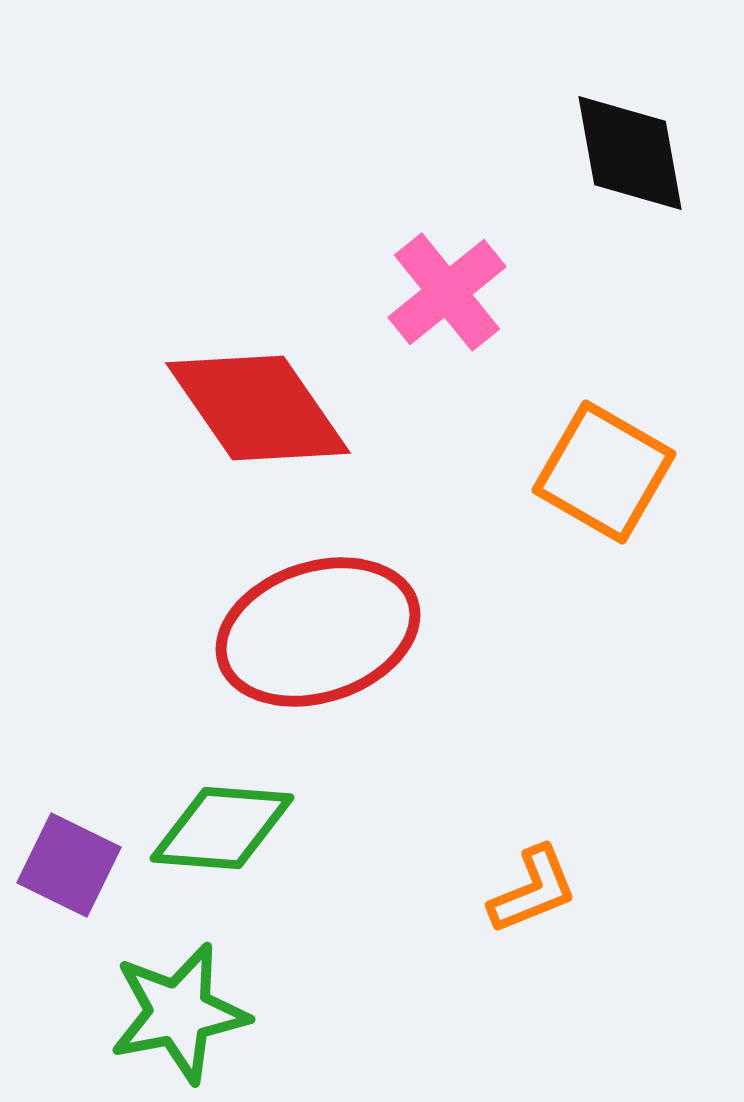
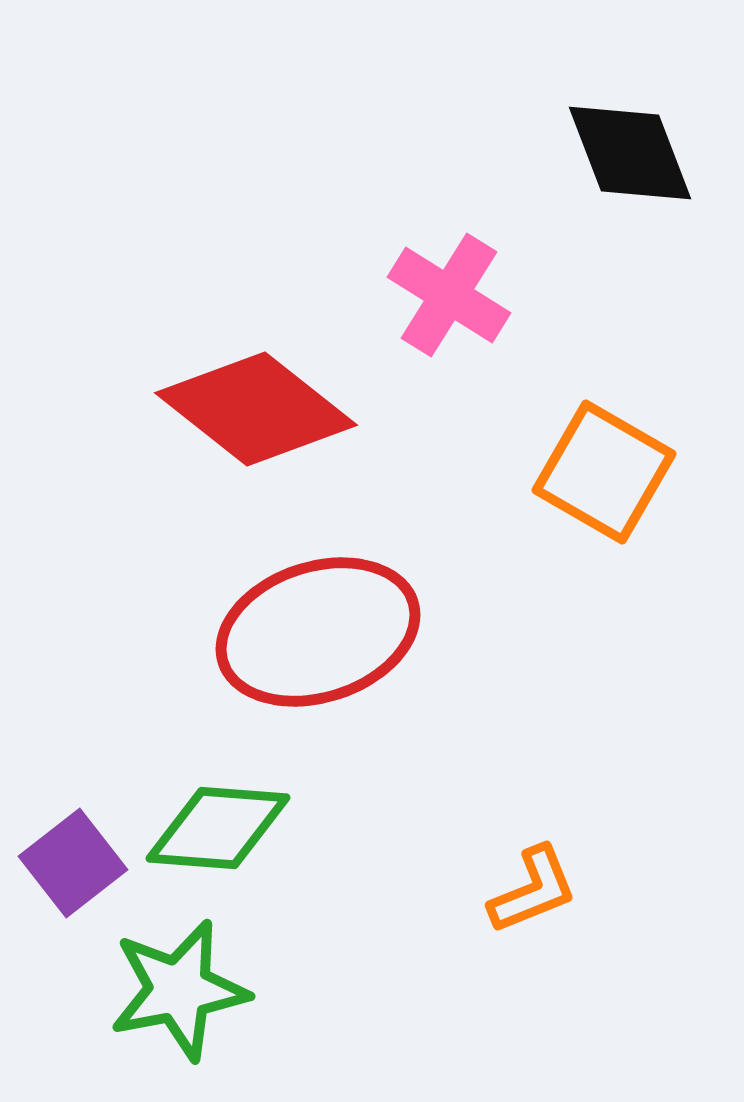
black diamond: rotated 11 degrees counterclockwise
pink cross: moved 2 px right, 3 px down; rotated 19 degrees counterclockwise
red diamond: moved 2 px left, 1 px down; rotated 17 degrees counterclockwise
green diamond: moved 4 px left
purple square: moved 4 px right, 2 px up; rotated 26 degrees clockwise
green star: moved 23 px up
